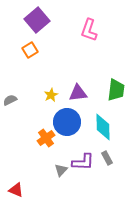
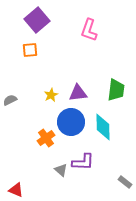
orange square: rotated 28 degrees clockwise
blue circle: moved 4 px right
gray rectangle: moved 18 px right, 24 px down; rotated 24 degrees counterclockwise
gray triangle: rotated 32 degrees counterclockwise
